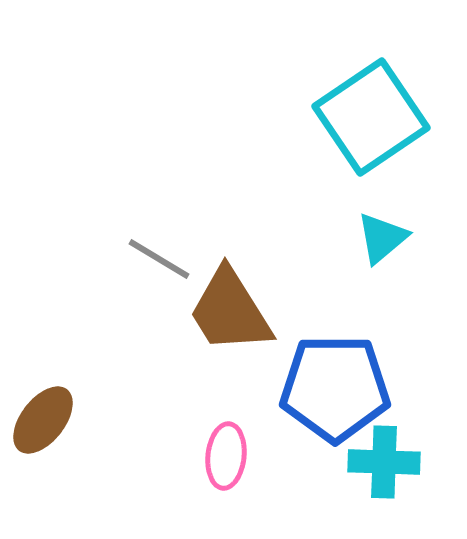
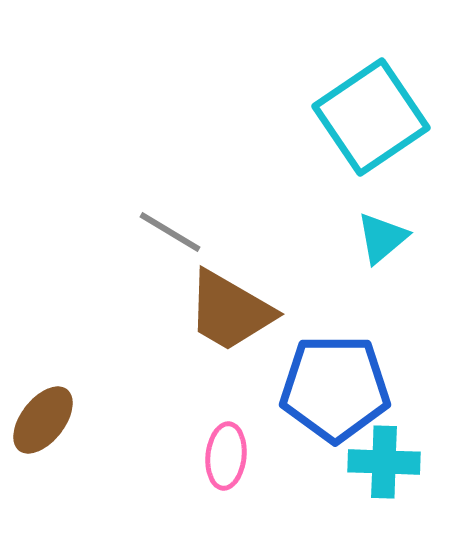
gray line: moved 11 px right, 27 px up
brown trapezoid: rotated 28 degrees counterclockwise
